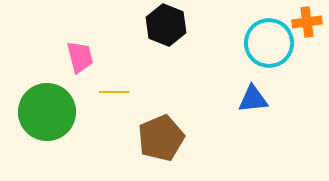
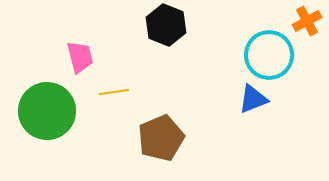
orange cross: moved 1 px up; rotated 20 degrees counterclockwise
cyan circle: moved 12 px down
yellow line: rotated 8 degrees counterclockwise
blue triangle: rotated 16 degrees counterclockwise
green circle: moved 1 px up
